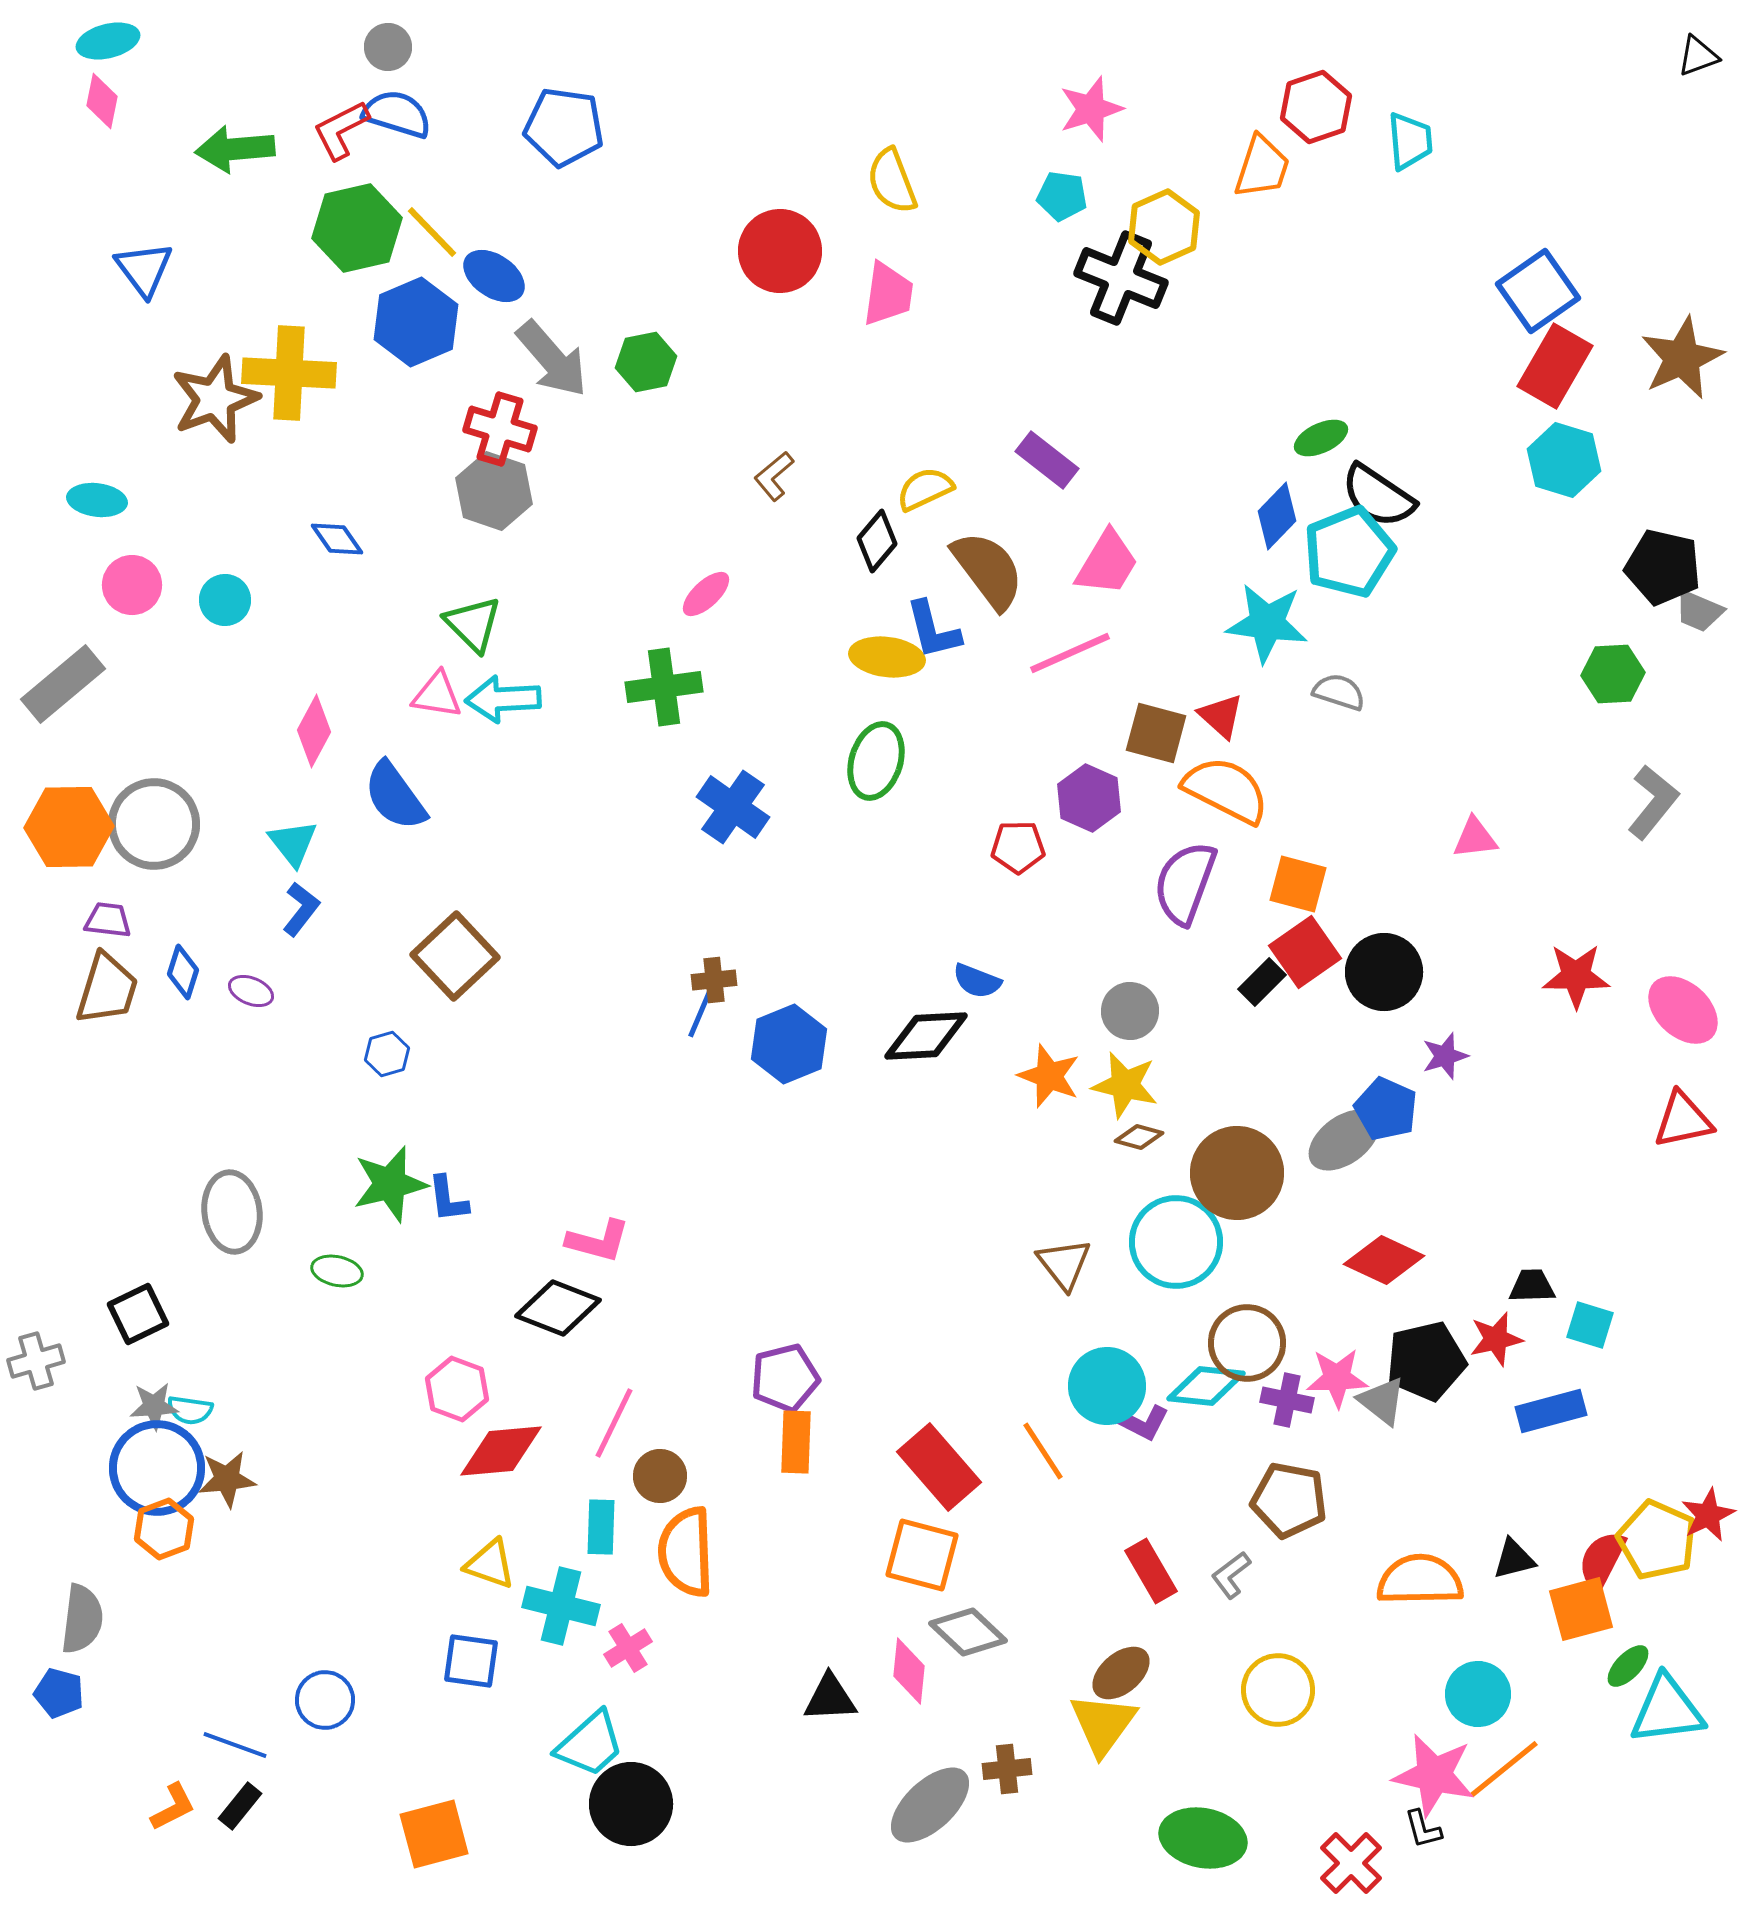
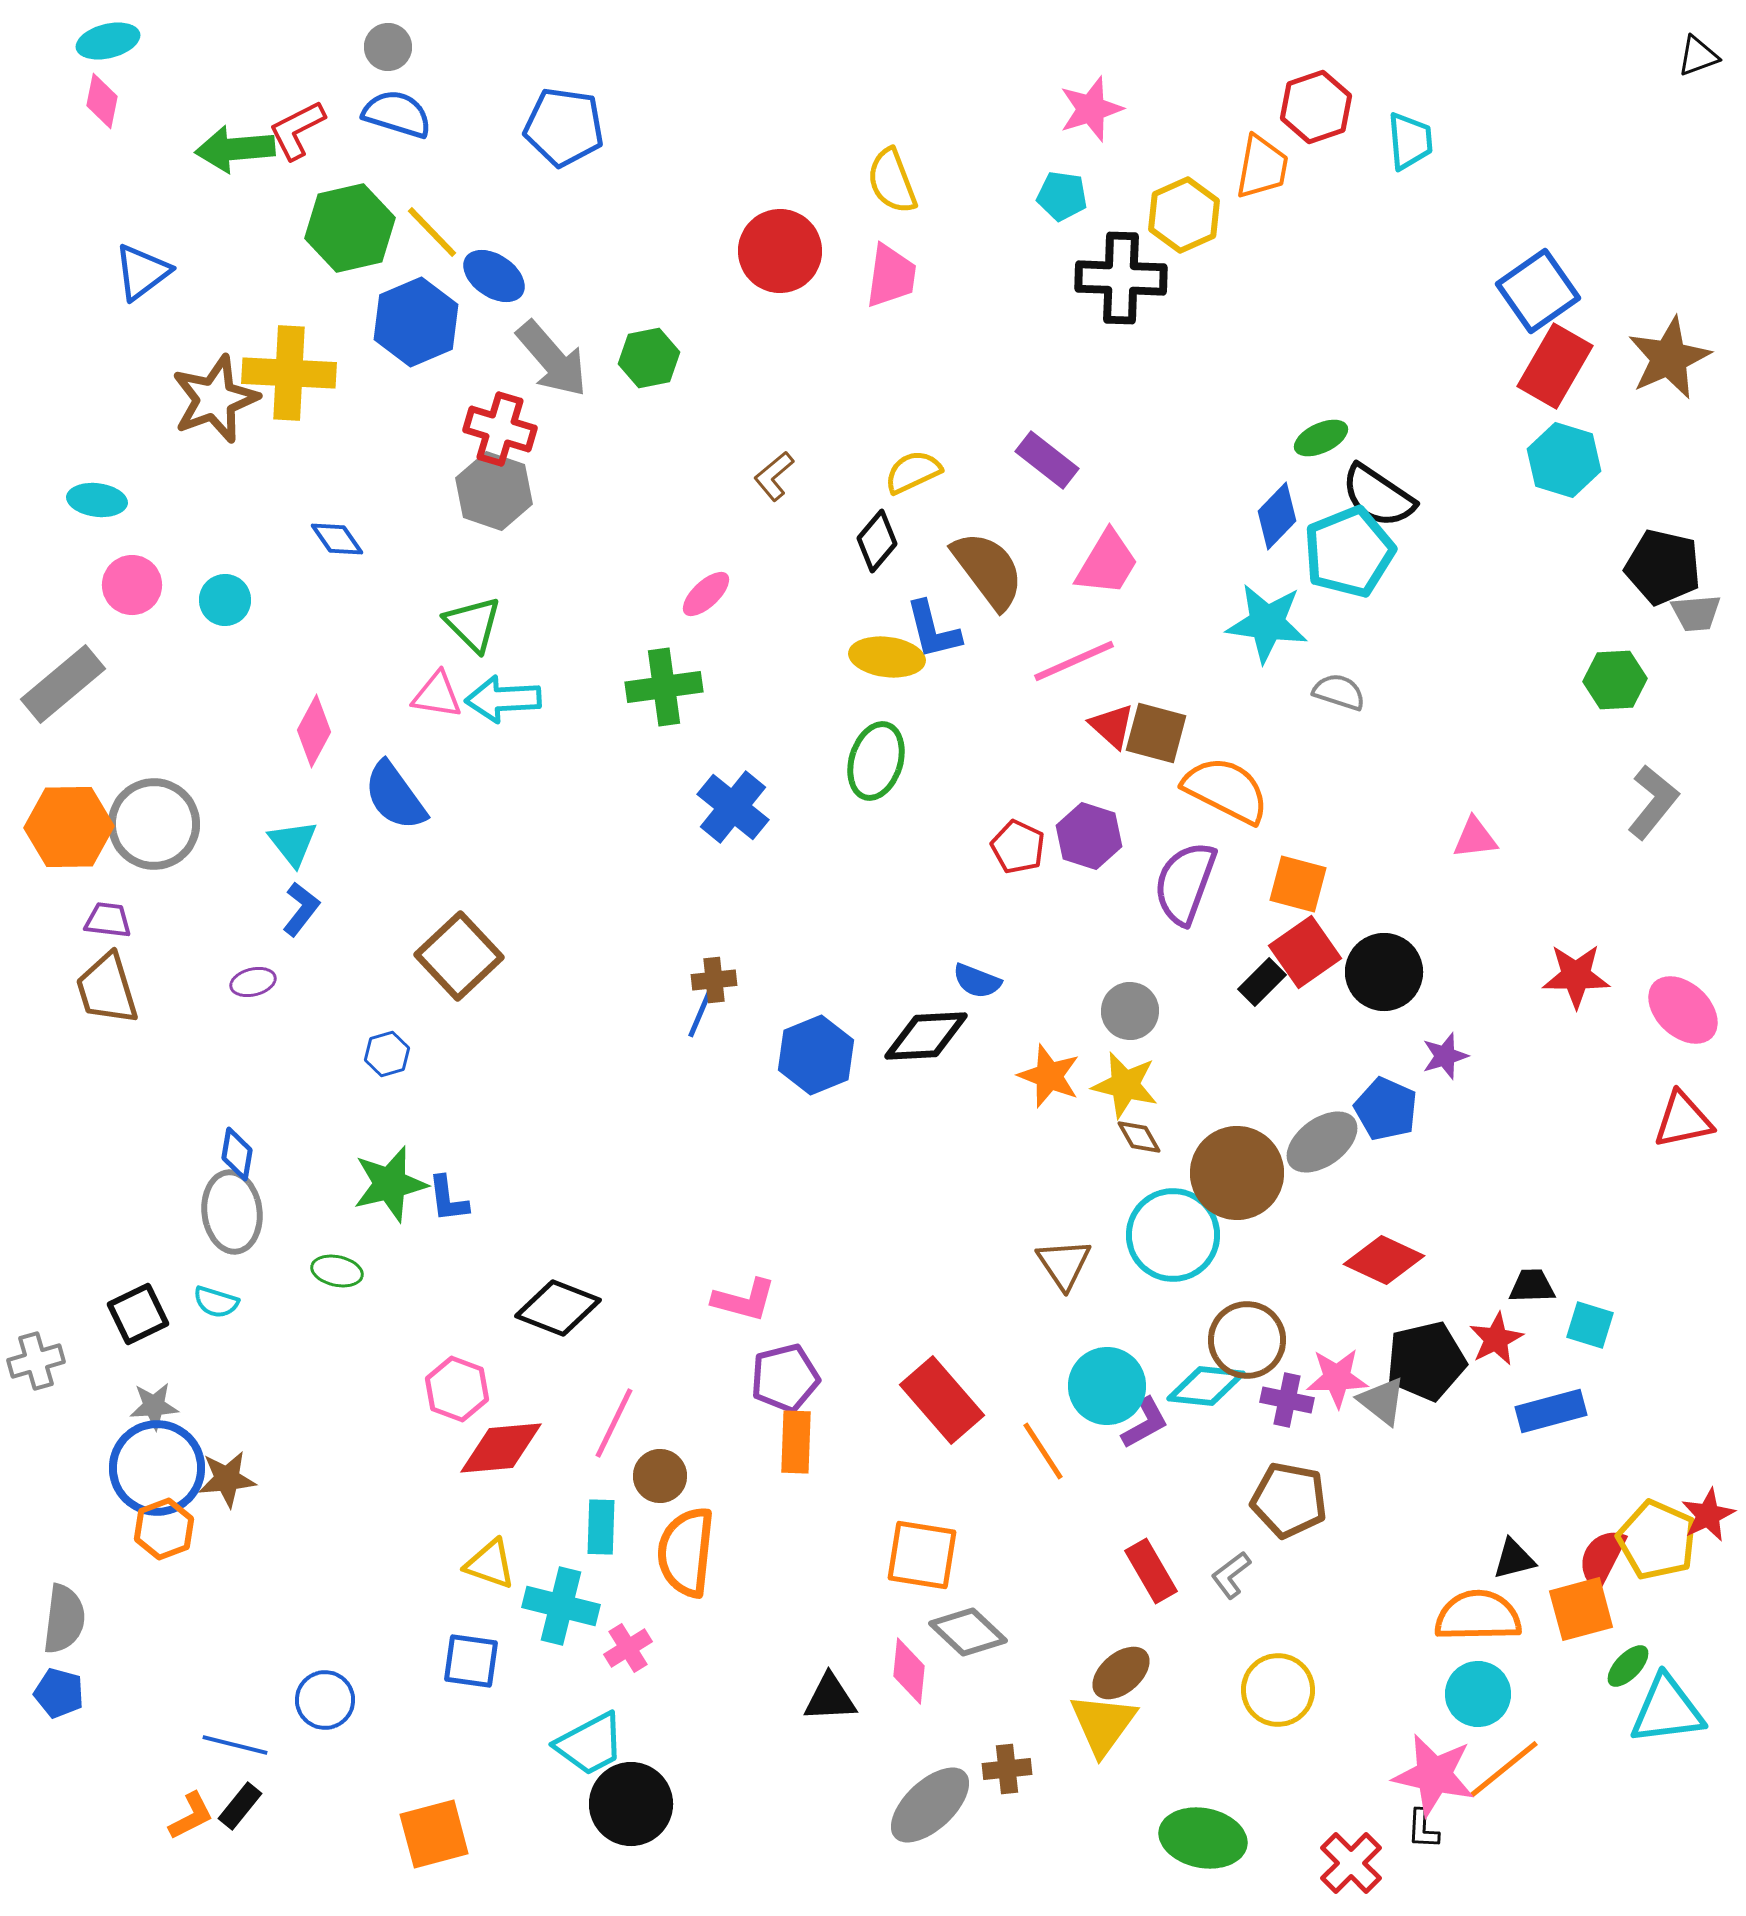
red L-shape at (341, 130): moved 44 px left
orange trapezoid at (1262, 167): rotated 8 degrees counterclockwise
yellow hexagon at (1164, 227): moved 20 px right, 12 px up
green hexagon at (357, 228): moved 7 px left
blue triangle at (144, 269): moved 2 px left, 3 px down; rotated 30 degrees clockwise
black cross at (1121, 278): rotated 20 degrees counterclockwise
pink trapezoid at (888, 294): moved 3 px right, 18 px up
brown star at (1682, 358): moved 13 px left
green hexagon at (646, 362): moved 3 px right, 4 px up
yellow semicircle at (925, 489): moved 12 px left, 17 px up
gray trapezoid at (1699, 611): moved 3 px left, 2 px down; rotated 28 degrees counterclockwise
pink line at (1070, 653): moved 4 px right, 8 px down
green hexagon at (1613, 674): moved 2 px right, 6 px down
red triangle at (1221, 716): moved 109 px left, 10 px down
purple hexagon at (1089, 798): moved 38 px down; rotated 6 degrees counterclockwise
blue cross at (733, 807): rotated 4 degrees clockwise
red pentagon at (1018, 847): rotated 26 degrees clockwise
brown square at (455, 956): moved 4 px right
blue diamond at (183, 972): moved 54 px right, 182 px down; rotated 8 degrees counterclockwise
brown trapezoid at (107, 989): rotated 146 degrees clockwise
purple ellipse at (251, 991): moved 2 px right, 9 px up; rotated 36 degrees counterclockwise
blue hexagon at (789, 1044): moved 27 px right, 11 px down
brown diamond at (1139, 1137): rotated 45 degrees clockwise
gray ellipse at (1344, 1140): moved 22 px left, 2 px down
pink L-shape at (598, 1241): moved 146 px right, 59 px down
cyan circle at (1176, 1242): moved 3 px left, 7 px up
brown triangle at (1064, 1264): rotated 4 degrees clockwise
red star at (1496, 1339): rotated 14 degrees counterclockwise
brown circle at (1247, 1343): moved 3 px up
cyan semicircle at (190, 1410): moved 26 px right, 108 px up; rotated 9 degrees clockwise
purple L-shape at (1141, 1422): moved 4 px right, 1 px down; rotated 56 degrees counterclockwise
red diamond at (501, 1451): moved 3 px up
red rectangle at (939, 1467): moved 3 px right, 67 px up
orange semicircle at (686, 1552): rotated 8 degrees clockwise
orange square at (922, 1555): rotated 6 degrees counterclockwise
red semicircle at (1602, 1560): moved 2 px up
orange semicircle at (1420, 1580): moved 58 px right, 36 px down
gray semicircle at (82, 1619): moved 18 px left
cyan trapezoid at (590, 1744): rotated 14 degrees clockwise
blue line at (235, 1745): rotated 6 degrees counterclockwise
orange L-shape at (173, 1807): moved 18 px right, 9 px down
black L-shape at (1423, 1829): rotated 18 degrees clockwise
